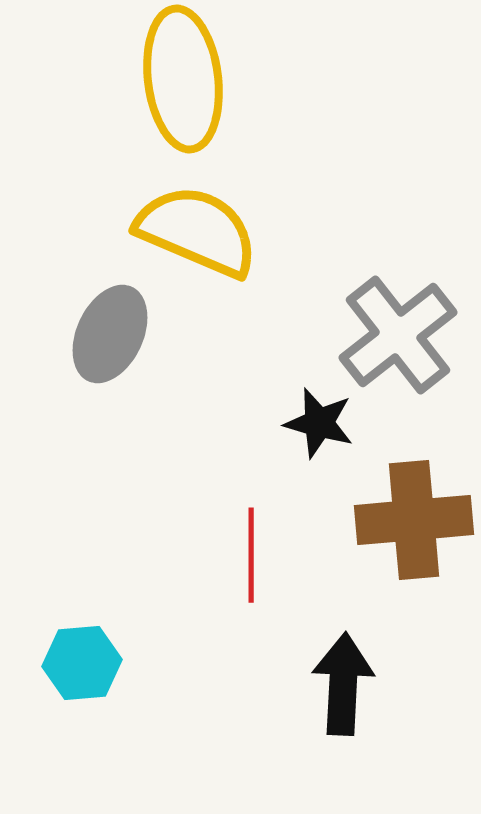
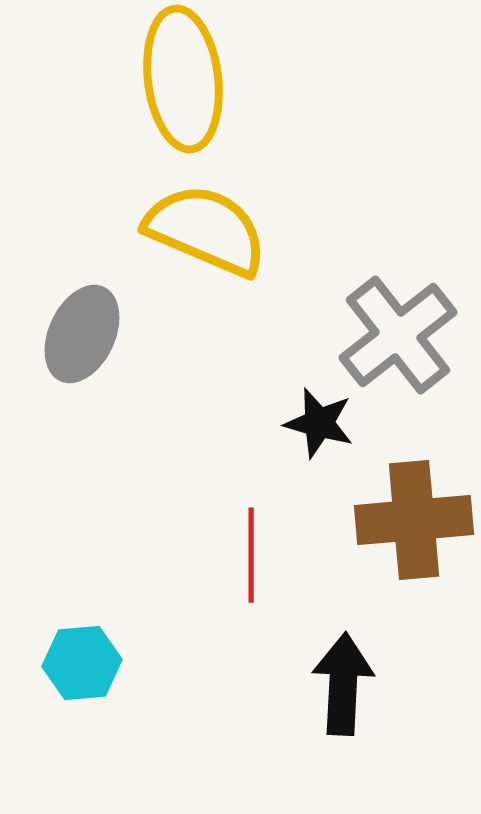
yellow semicircle: moved 9 px right, 1 px up
gray ellipse: moved 28 px left
